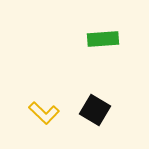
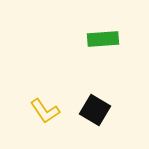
yellow L-shape: moved 1 px right, 2 px up; rotated 12 degrees clockwise
